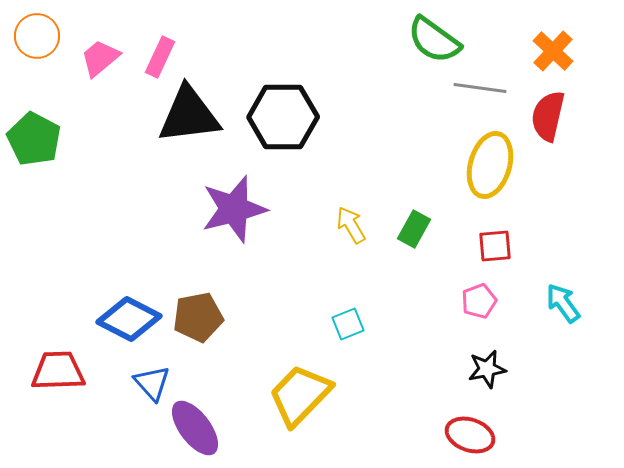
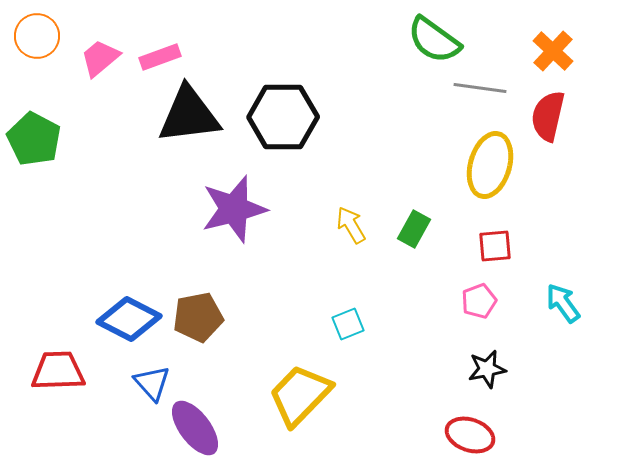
pink rectangle: rotated 45 degrees clockwise
